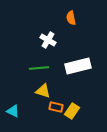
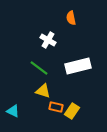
green line: rotated 42 degrees clockwise
